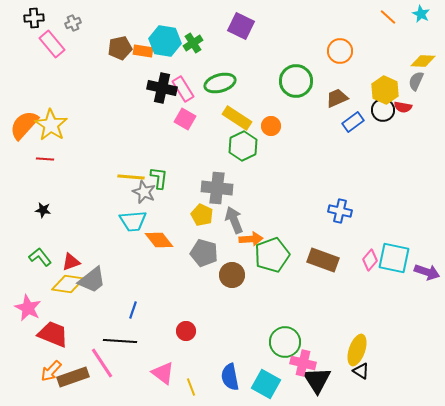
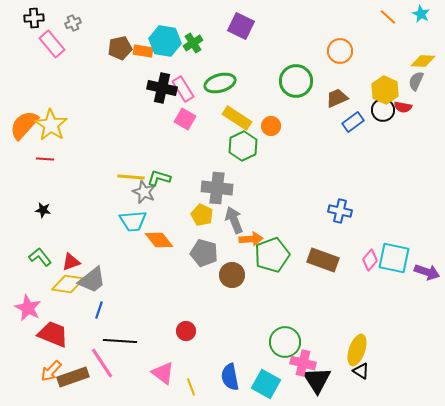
green L-shape at (159, 178): rotated 80 degrees counterclockwise
blue line at (133, 310): moved 34 px left
